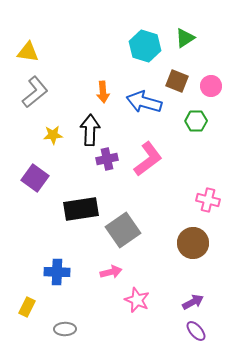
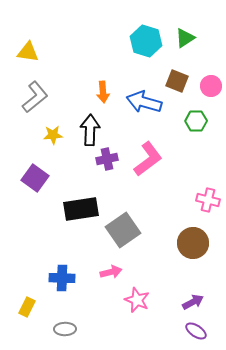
cyan hexagon: moved 1 px right, 5 px up
gray L-shape: moved 5 px down
blue cross: moved 5 px right, 6 px down
purple ellipse: rotated 15 degrees counterclockwise
